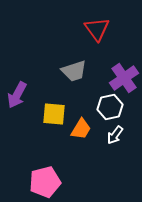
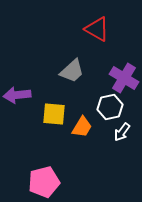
red triangle: rotated 24 degrees counterclockwise
gray trapezoid: moved 2 px left; rotated 24 degrees counterclockwise
purple cross: rotated 24 degrees counterclockwise
purple arrow: rotated 56 degrees clockwise
orange trapezoid: moved 1 px right, 2 px up
white arrow: moved 7 px right, 3 px up
pink pentagon: moved 1 px left
